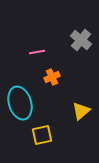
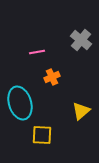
yellow square: rotated 15 degrees clockwise
